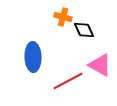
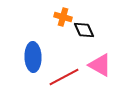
red line: moved 4 px left, 4 px up
